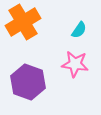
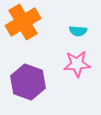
cyan semicircle: moved 1 px left, 1 px down; rotated 60 degrees clockwise
pink star: moved 2 px right; rotated 12 degrees counterclockwise
